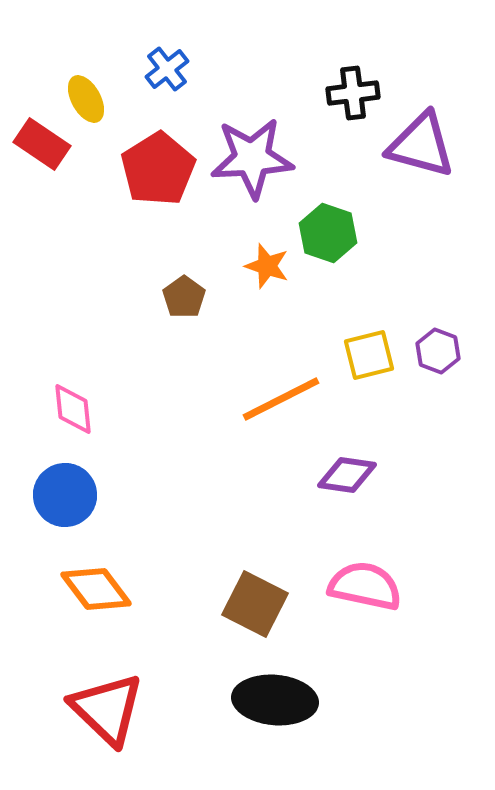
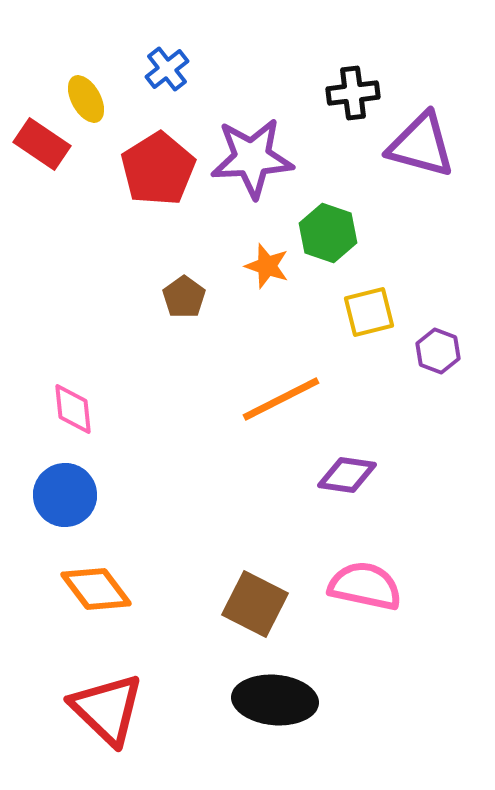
yellow square: moved 43 px up
